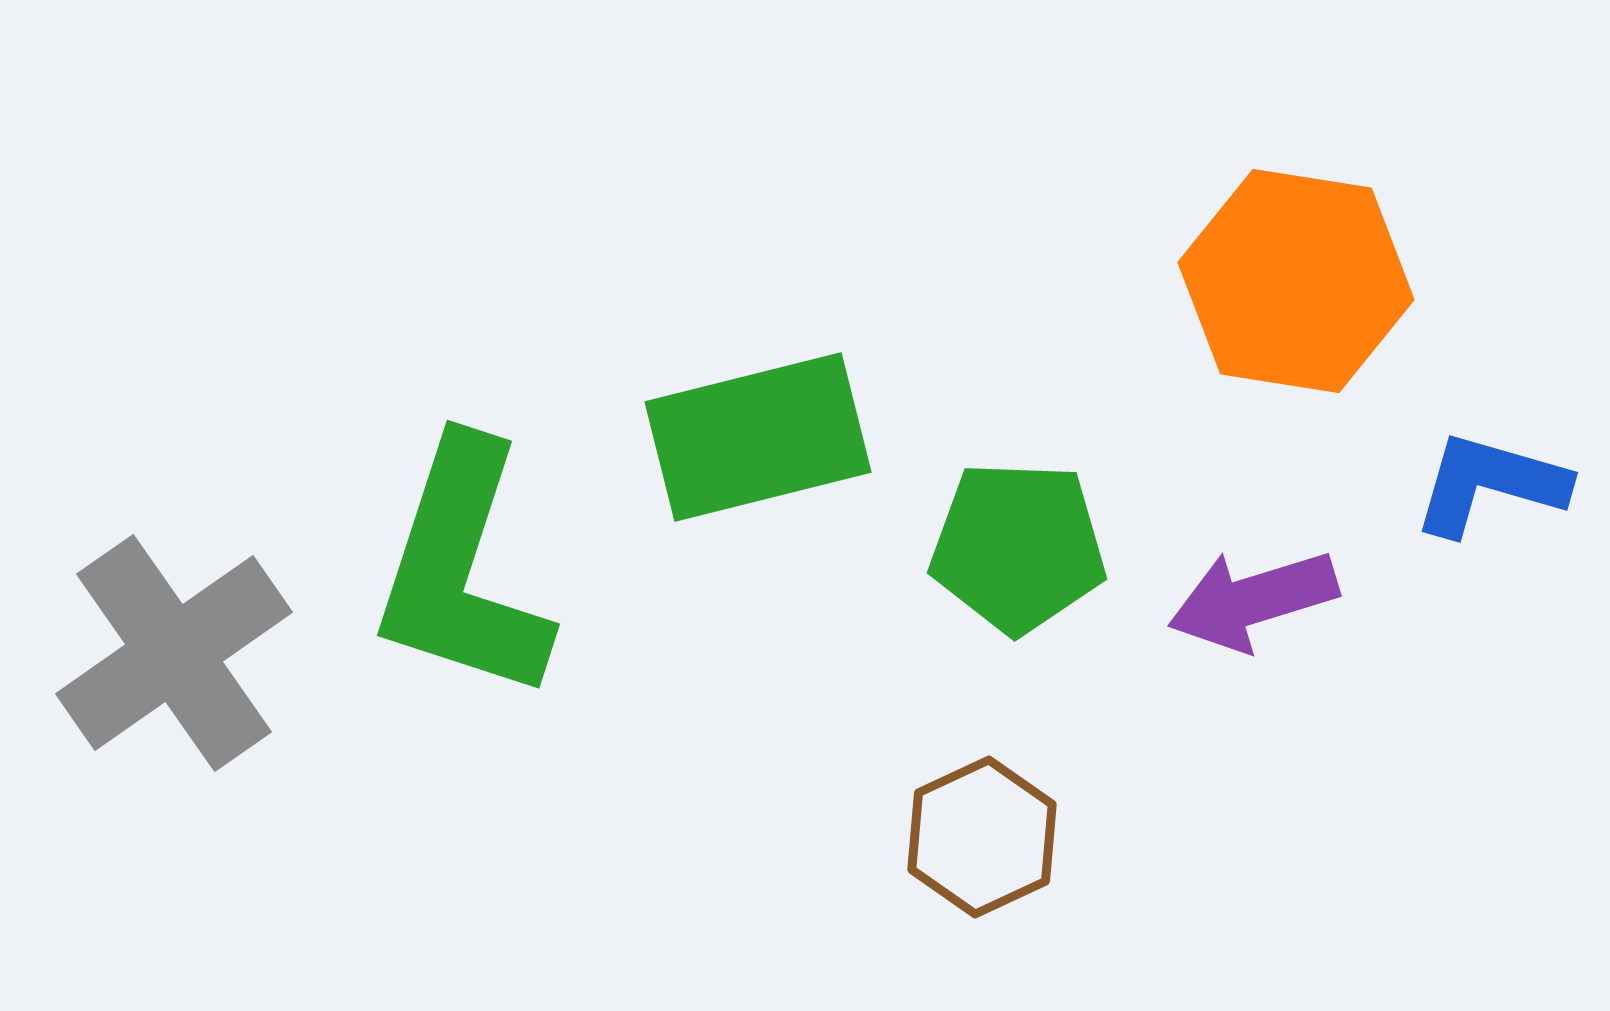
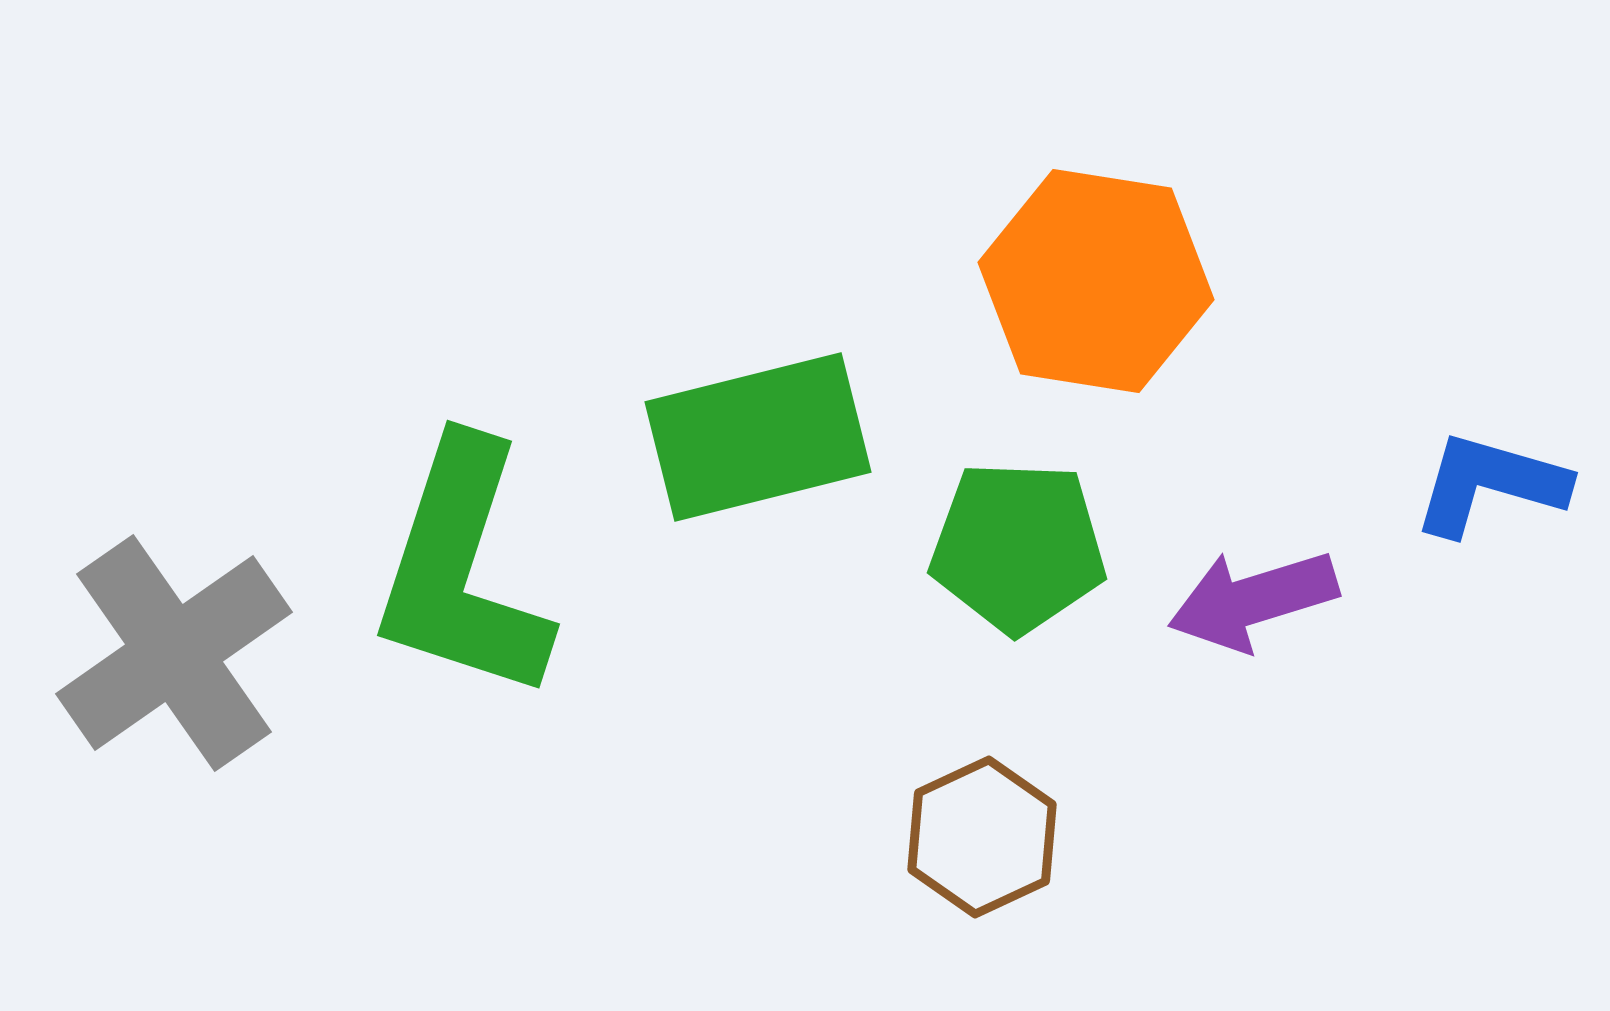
orange hexagon: moved 200 px left
